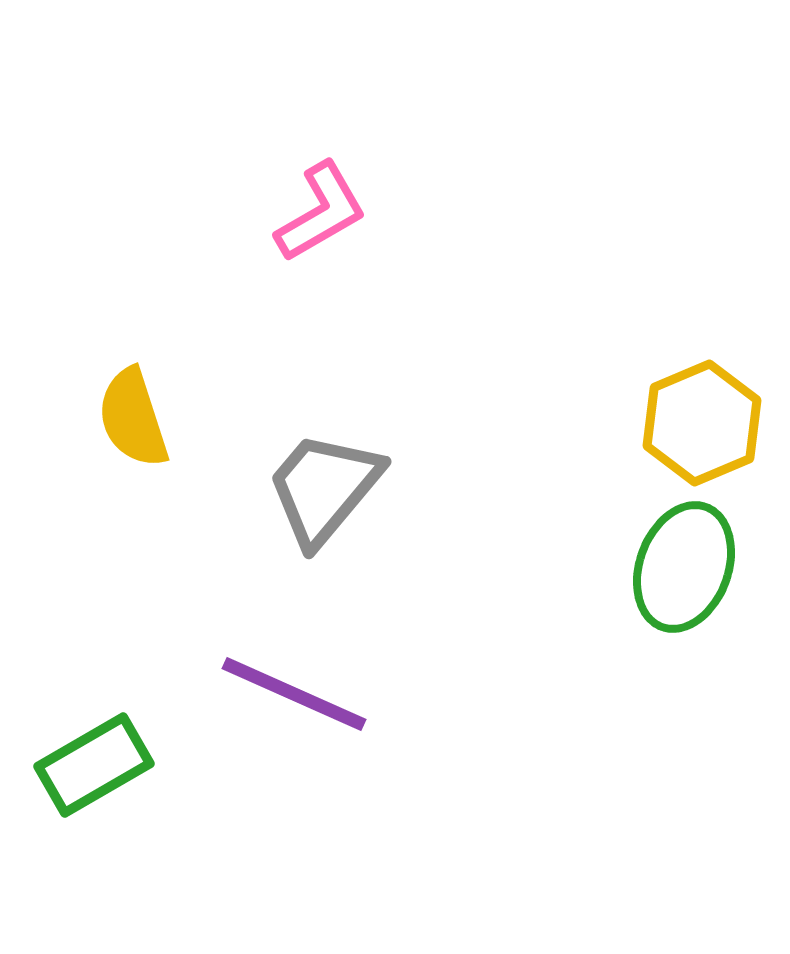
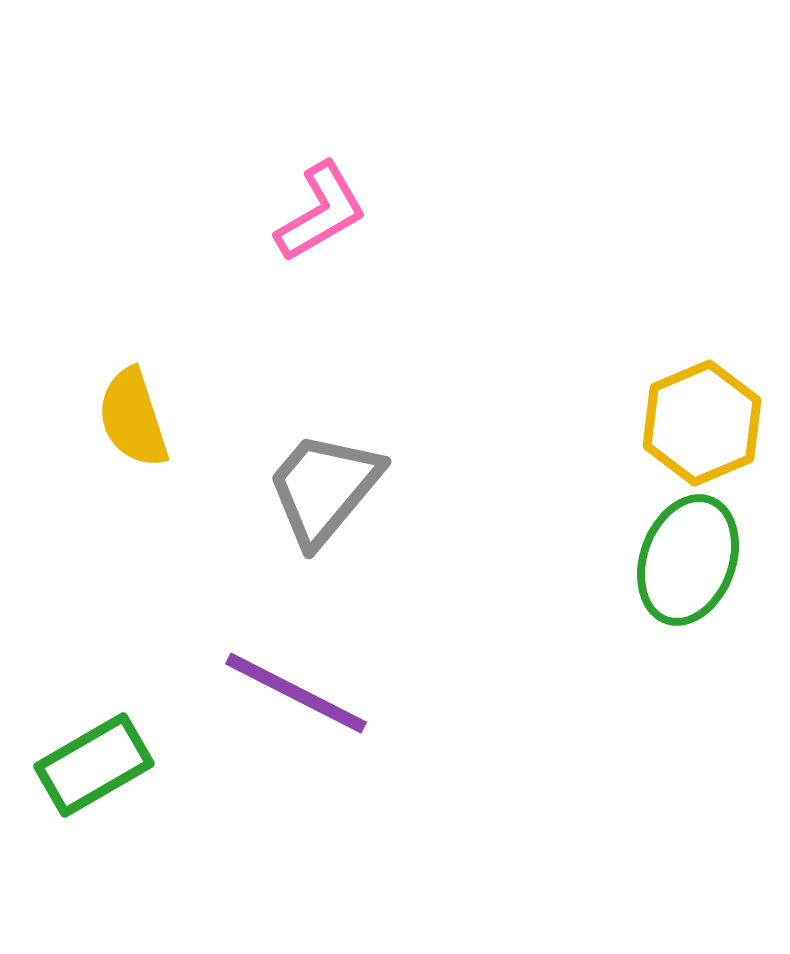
green ellipse: moved 4 px right, 7 px up
purple line: moved 2 px right, 1 px up; rotated 3 degrees clockwise
